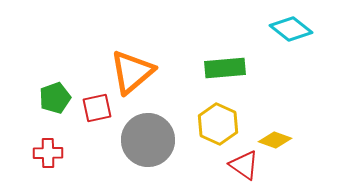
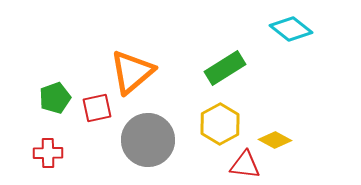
green rectangle: rotated 27 degrees counterclockwise
yellow hexagon: moved 2 px right; rotated 6 degrees clockwise
yellow diamond: rotated 8 degrees clockwise
red triangle: moved 1 px right; rotated 28 degrees counterclockwise
